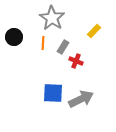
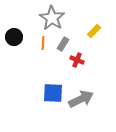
gray rectangle: moved 3 px up
red cross: moved 1 px right, 1 px up
